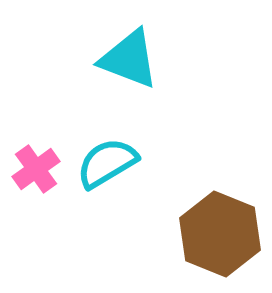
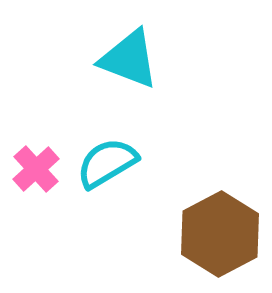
pink cross: rotated 6 degrees counterclockwise
brown hexagon: rotated 10 degrees clockwise
